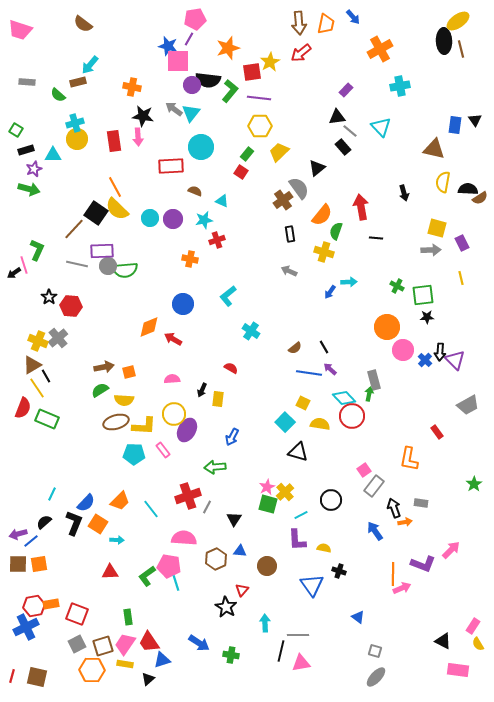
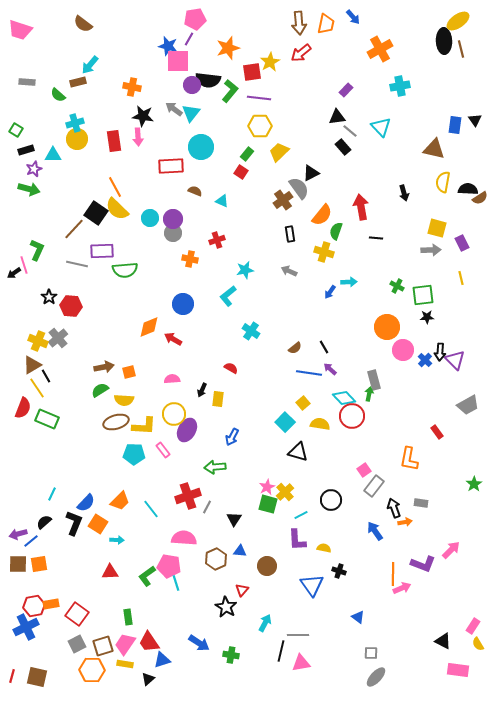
black triangle at (317, 168): moved 6 px left, 5 px down; rotated 12 degrees clockwise
cyan star at (204, 220): moved 41 px right, 50 px down
gray circle at (108, 266): moved 65 px right, 33 px up
yellow square at (303, 403): rotated 24 degrees clockwise
red square at (77, 614): rotated 15 degrees clockwise
cyan arrow at (265, 623): rotated 30 degrees clockwise
gray square at (375, 651): moved 4 px left, 2 px down; rotated 16 degrees counterclockwise
